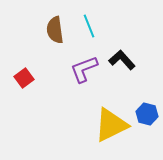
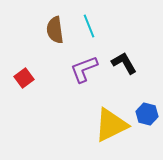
black L-shape: moved 2 px right, 3 px down; rotated 12 degrees clockwise
